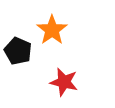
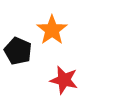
red star: moved 2 px up
